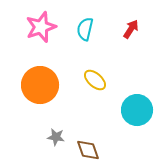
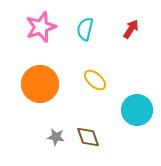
orange circle: moved 1 px up
brown diamond: moved 13 px up
